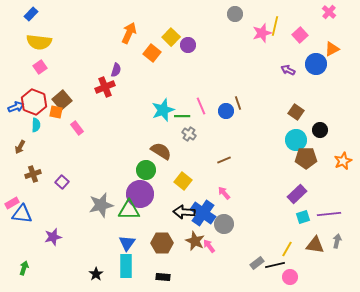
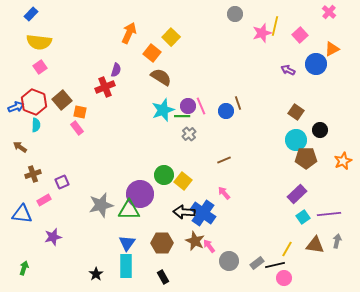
purple circle at (188, 45): moved 61 px down
orange square at (56, 112): moved 24 px right
gray cross at (189, 134): rotated 16 degrees clockwise
brown arrow at (20, 147): rotated 96 degrees clockwise
brown semicircle at (161, 151): moved 74 px up
green circle at (146, 170): moved 18 px right, 5 px down
purple square at (62, 182): rotated 24 degrees clockwise
pink rectangle at (12, 203): moved 32 px right, 3 px up
cyan square at (303, 217): rotated 16 degrees counterclockwise
gray circle at (224, 224): moved 5 px right, 37 px down
black rectangle at (163, 277): rotated 56 degrees clockwise
pink circle at (290, 277): moved 6 px left, 1 px down
